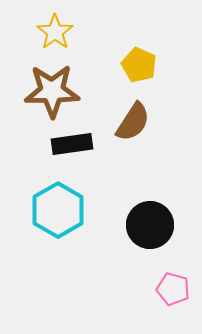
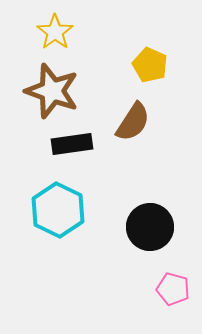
yellow pentagon: moved 11 px right
brown star: rotated 20 degrees clockwise
cyan hexagon: rotated 4 degrees counterclockwise
black circle: moved 2 px down
